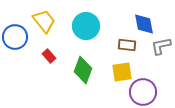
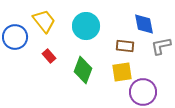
brown rectangle: moved 2 px left, 1 px down
